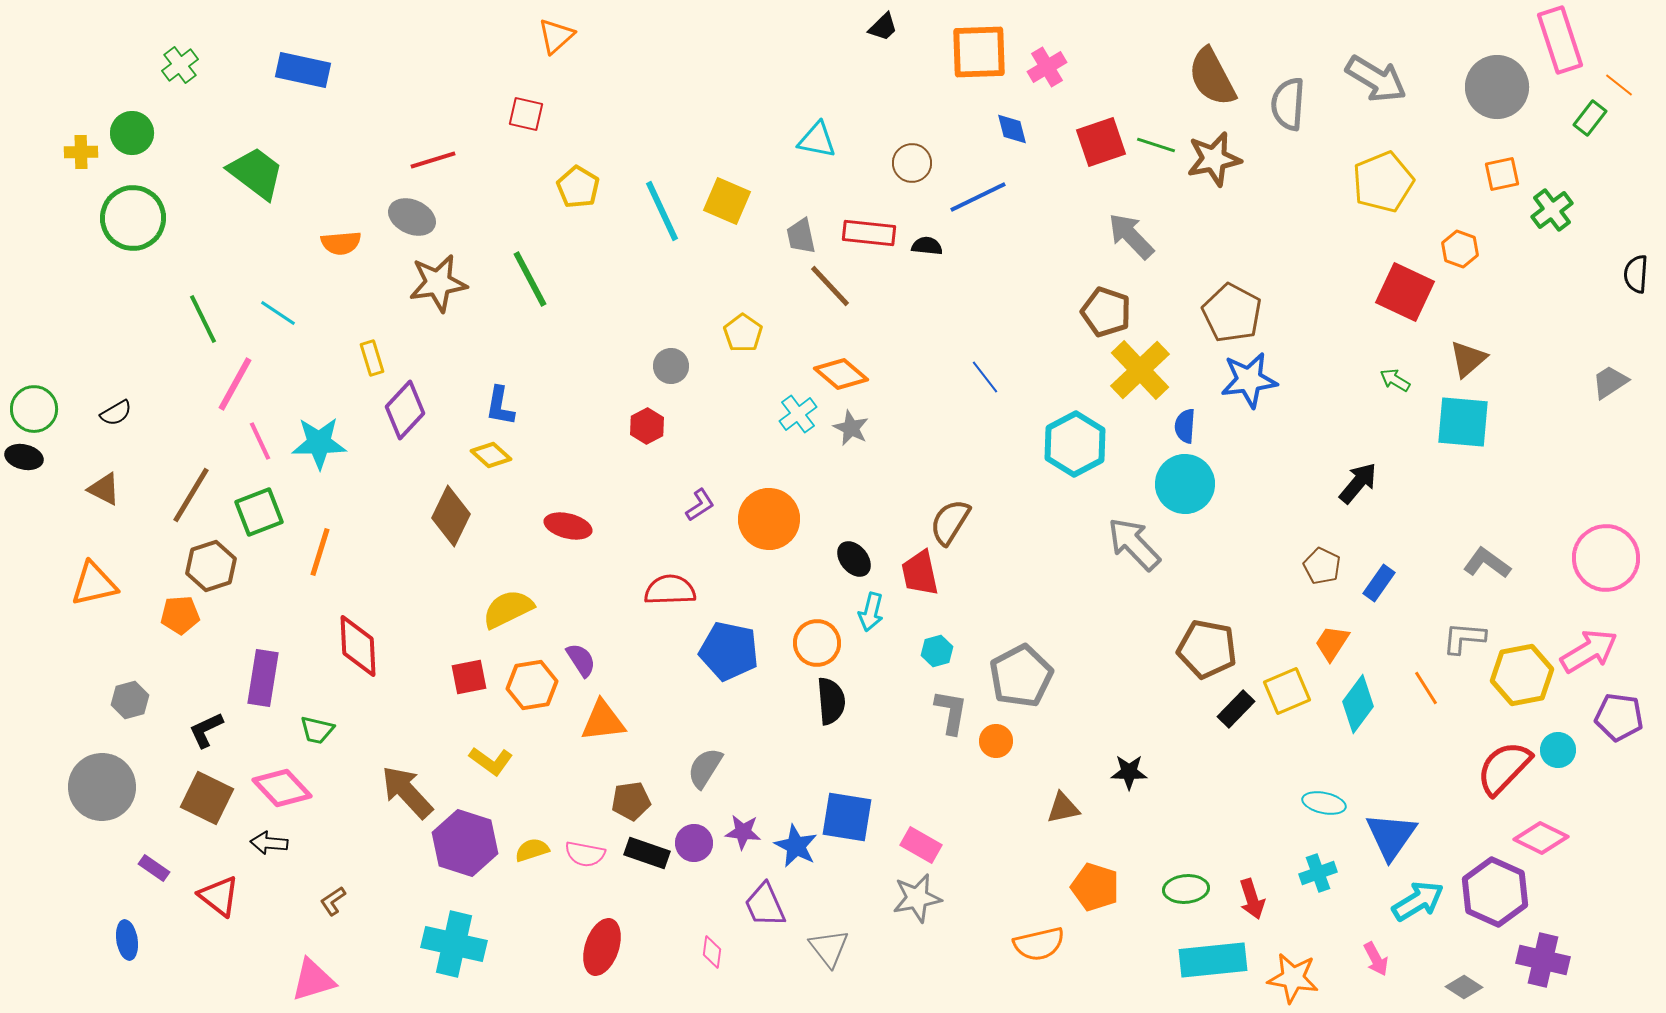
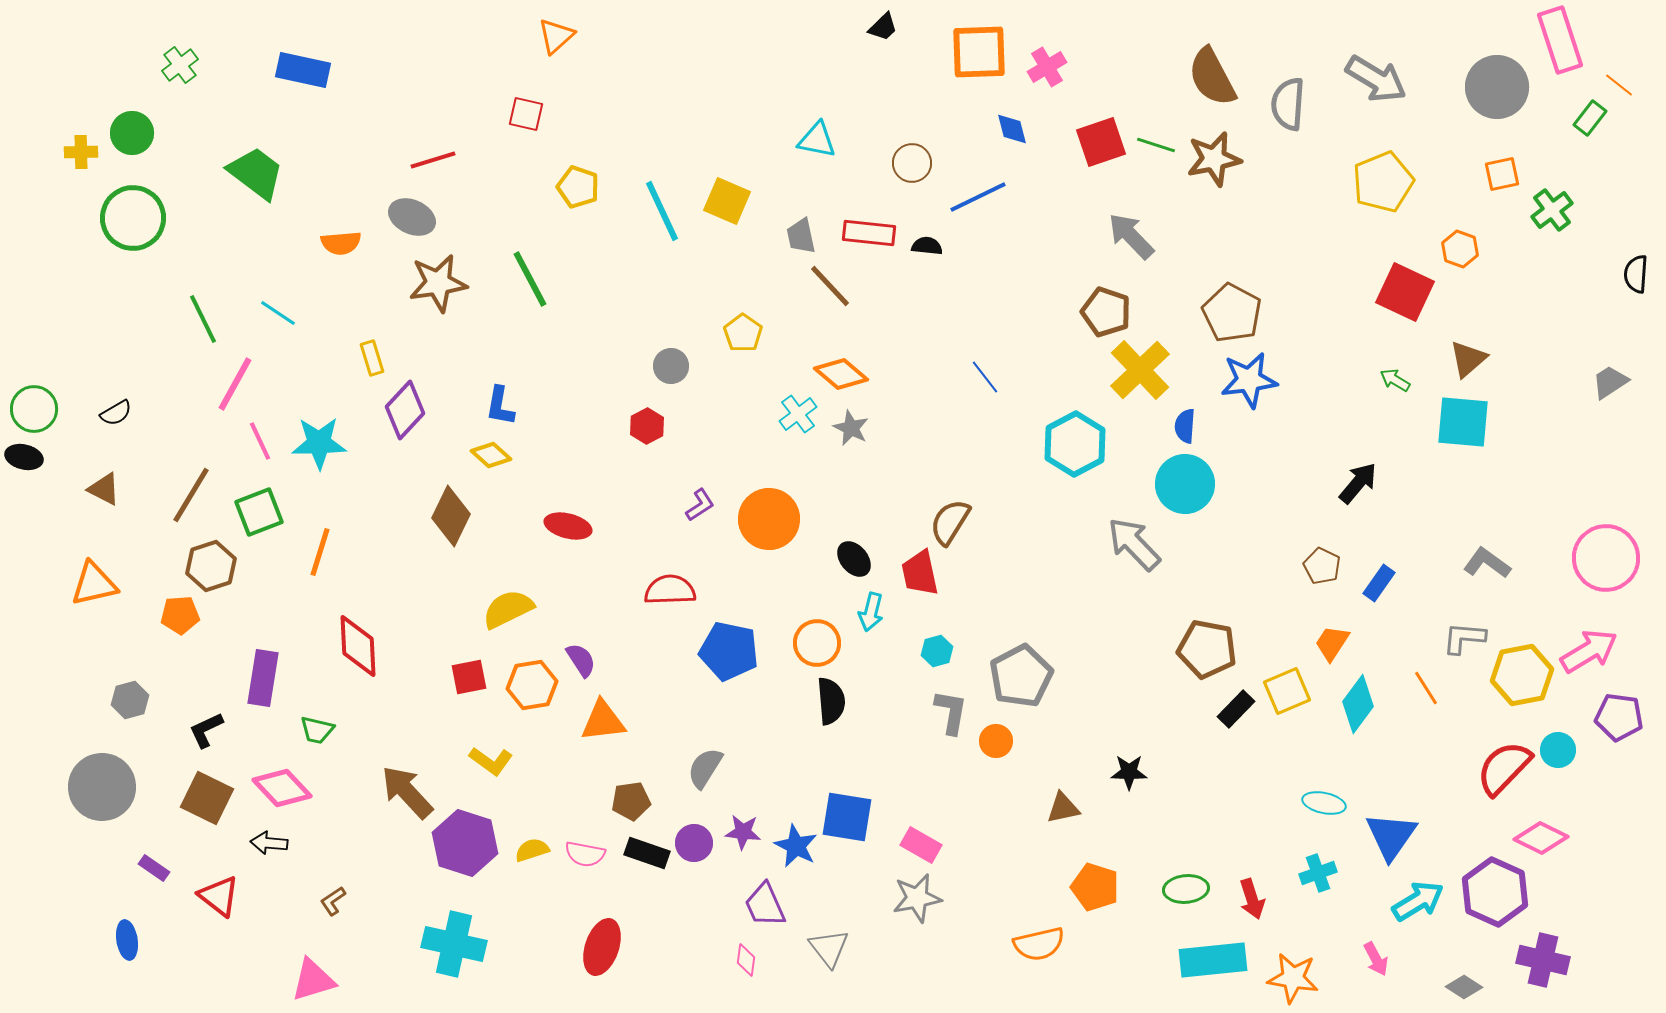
yellow pentagon at (578, 187): rotated 12 degrees counterclockwise
pink diamond at (712, 952): moved 34 px right, 8 px down
